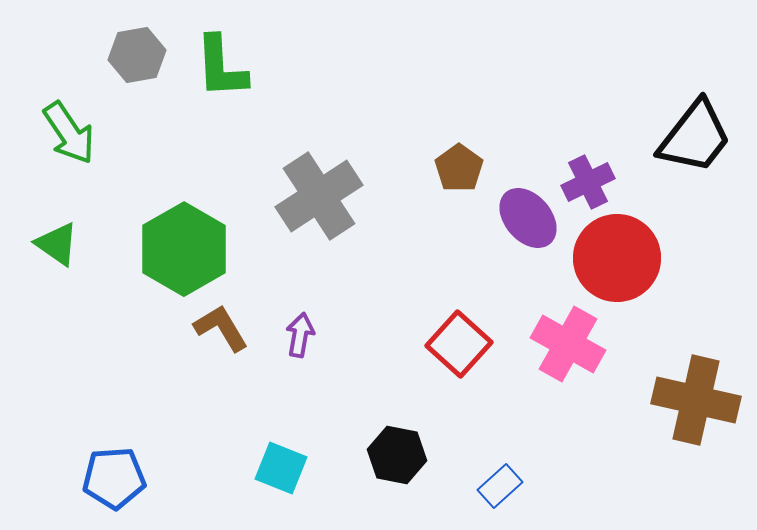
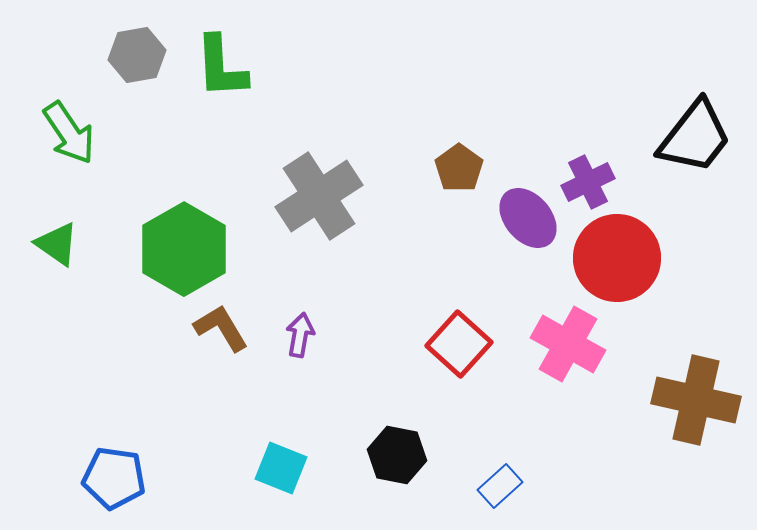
blue pentagon: rotated 12 degrees clockwise
